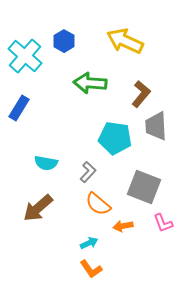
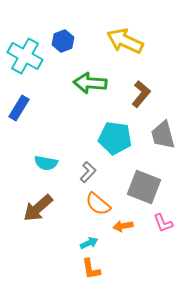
blue hexagon: moved 1 px left; rotated 10 degrees clockwise
cyan cross: rotated 12 degrees counterclockwise
gray trapezoid: moved 7 px right, 9 px down; rotated 12 degrees counterclockwise
orange L-shape: rotated 25 degrees clockwise
